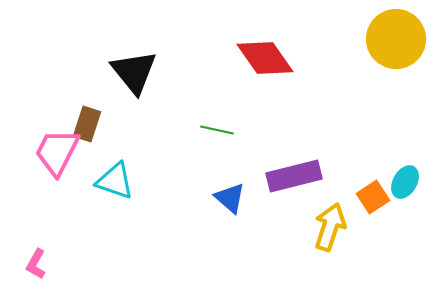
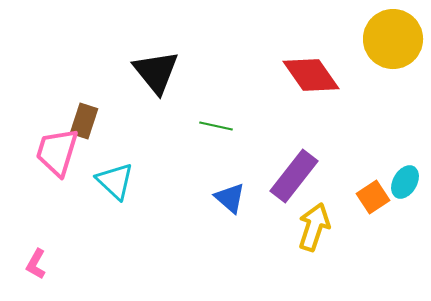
yellow circle: moved 3 px left
red diamond: moved 46 px right, 17 px down
black triangle: moved 22 px right
brown rectangle: moved 3 px left, 3 px up
green line: moved 1 px left, 4 px up
pink trapezoid: rotated 10 degrees counterclockwise
purple rectangle: rotated 38 degrees counterclockwise
cyan triangle: rotated 24 degrees clockwise
yellow arrow: moved 16 px left
